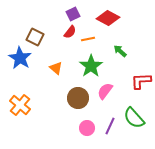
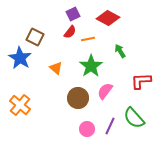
green arrow: rotated 16 degrees clockwise
pink circle: moved 1 px down
